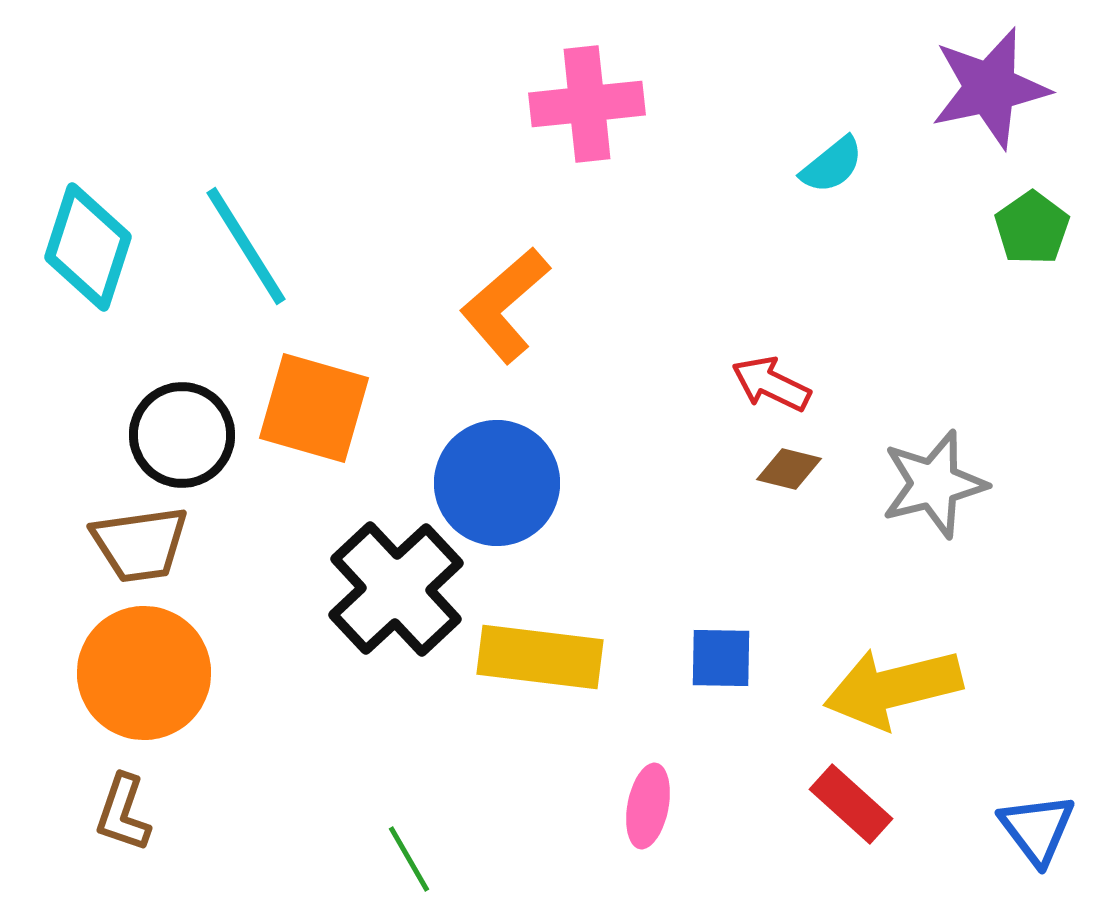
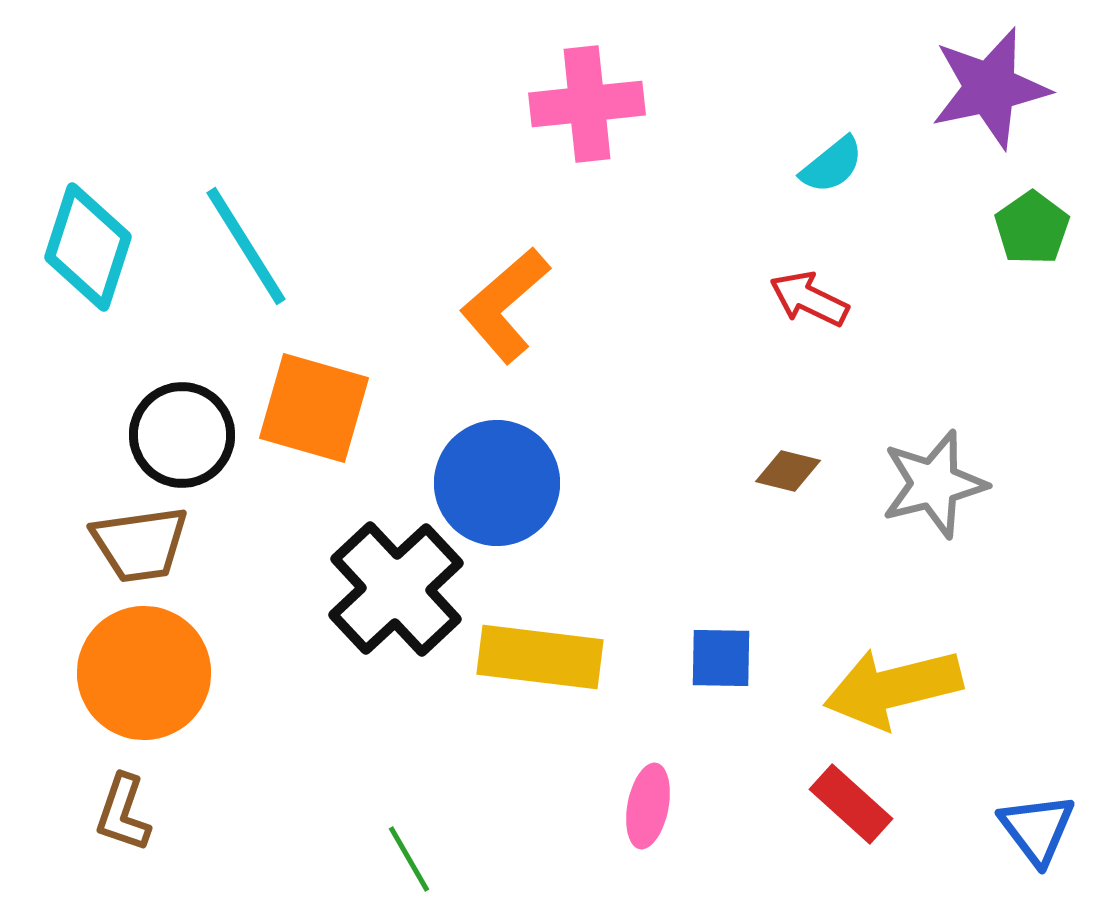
red arrow: moved 38 px right, 85 px up
brown diamond: moved 1 px left, 2 px down
